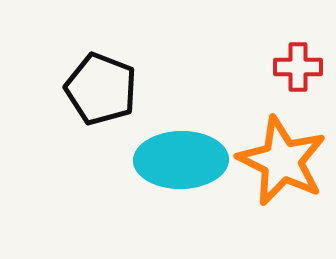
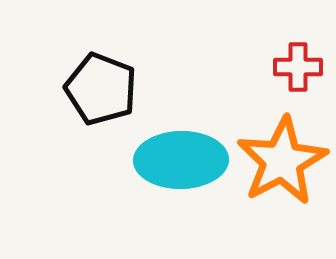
orange star: rotated 18 degrees clockwise
